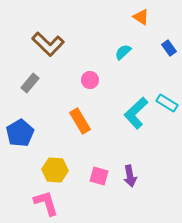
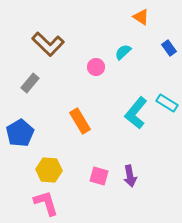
pink circle: moved 6 px right, 13 px up
cyan L-shape: rotated 8 degrees counterclockwise
yellow hexagon: moved 6 px left
